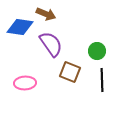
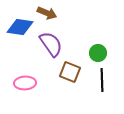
brown arrow: moved 1 px right, 1 px up
green circle: moved 1 px right, 2 px down
